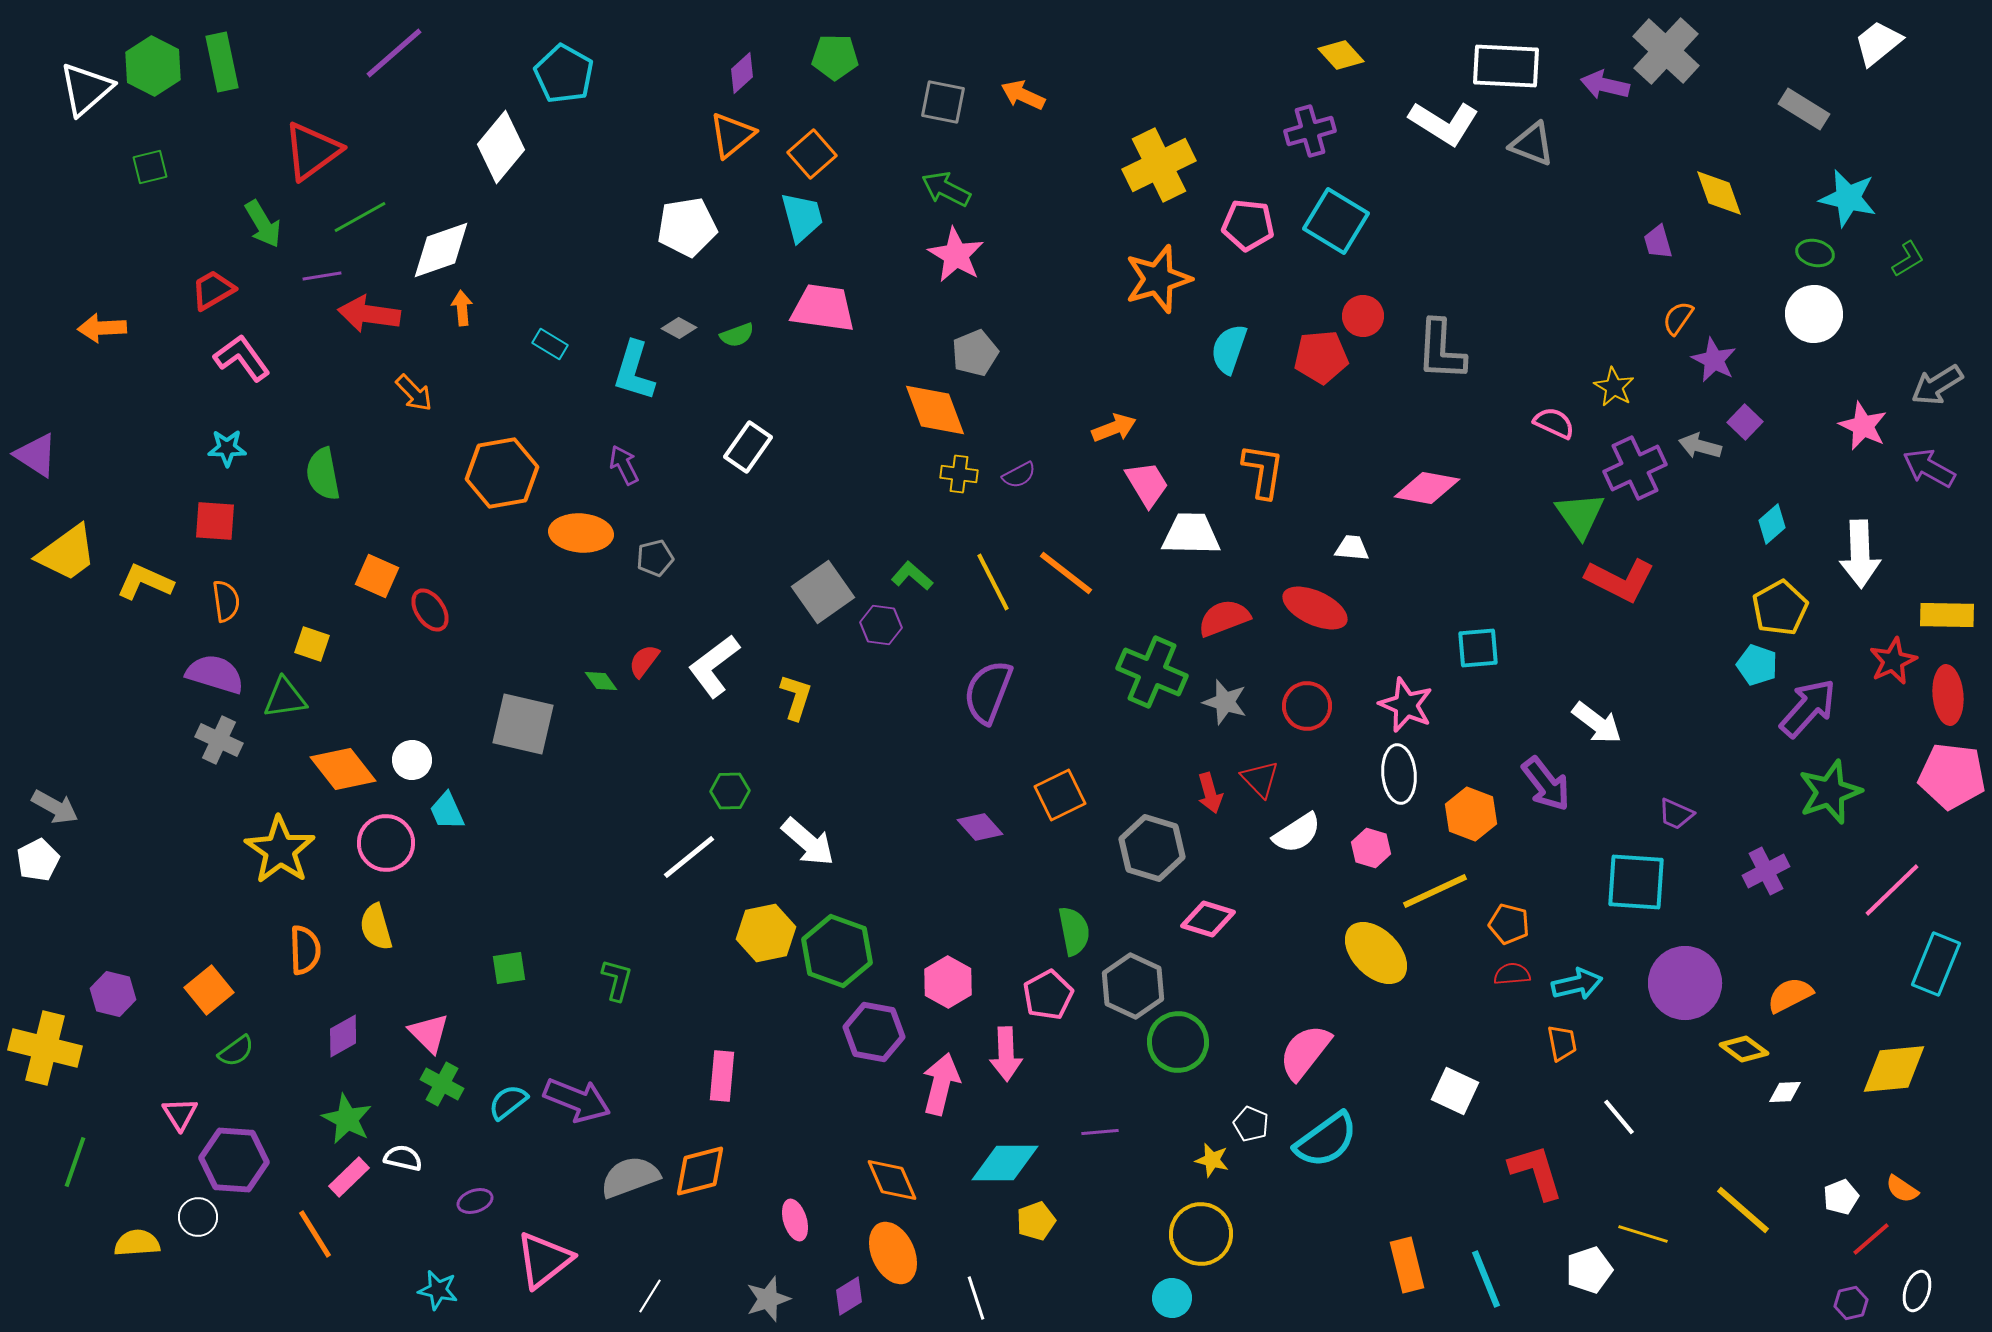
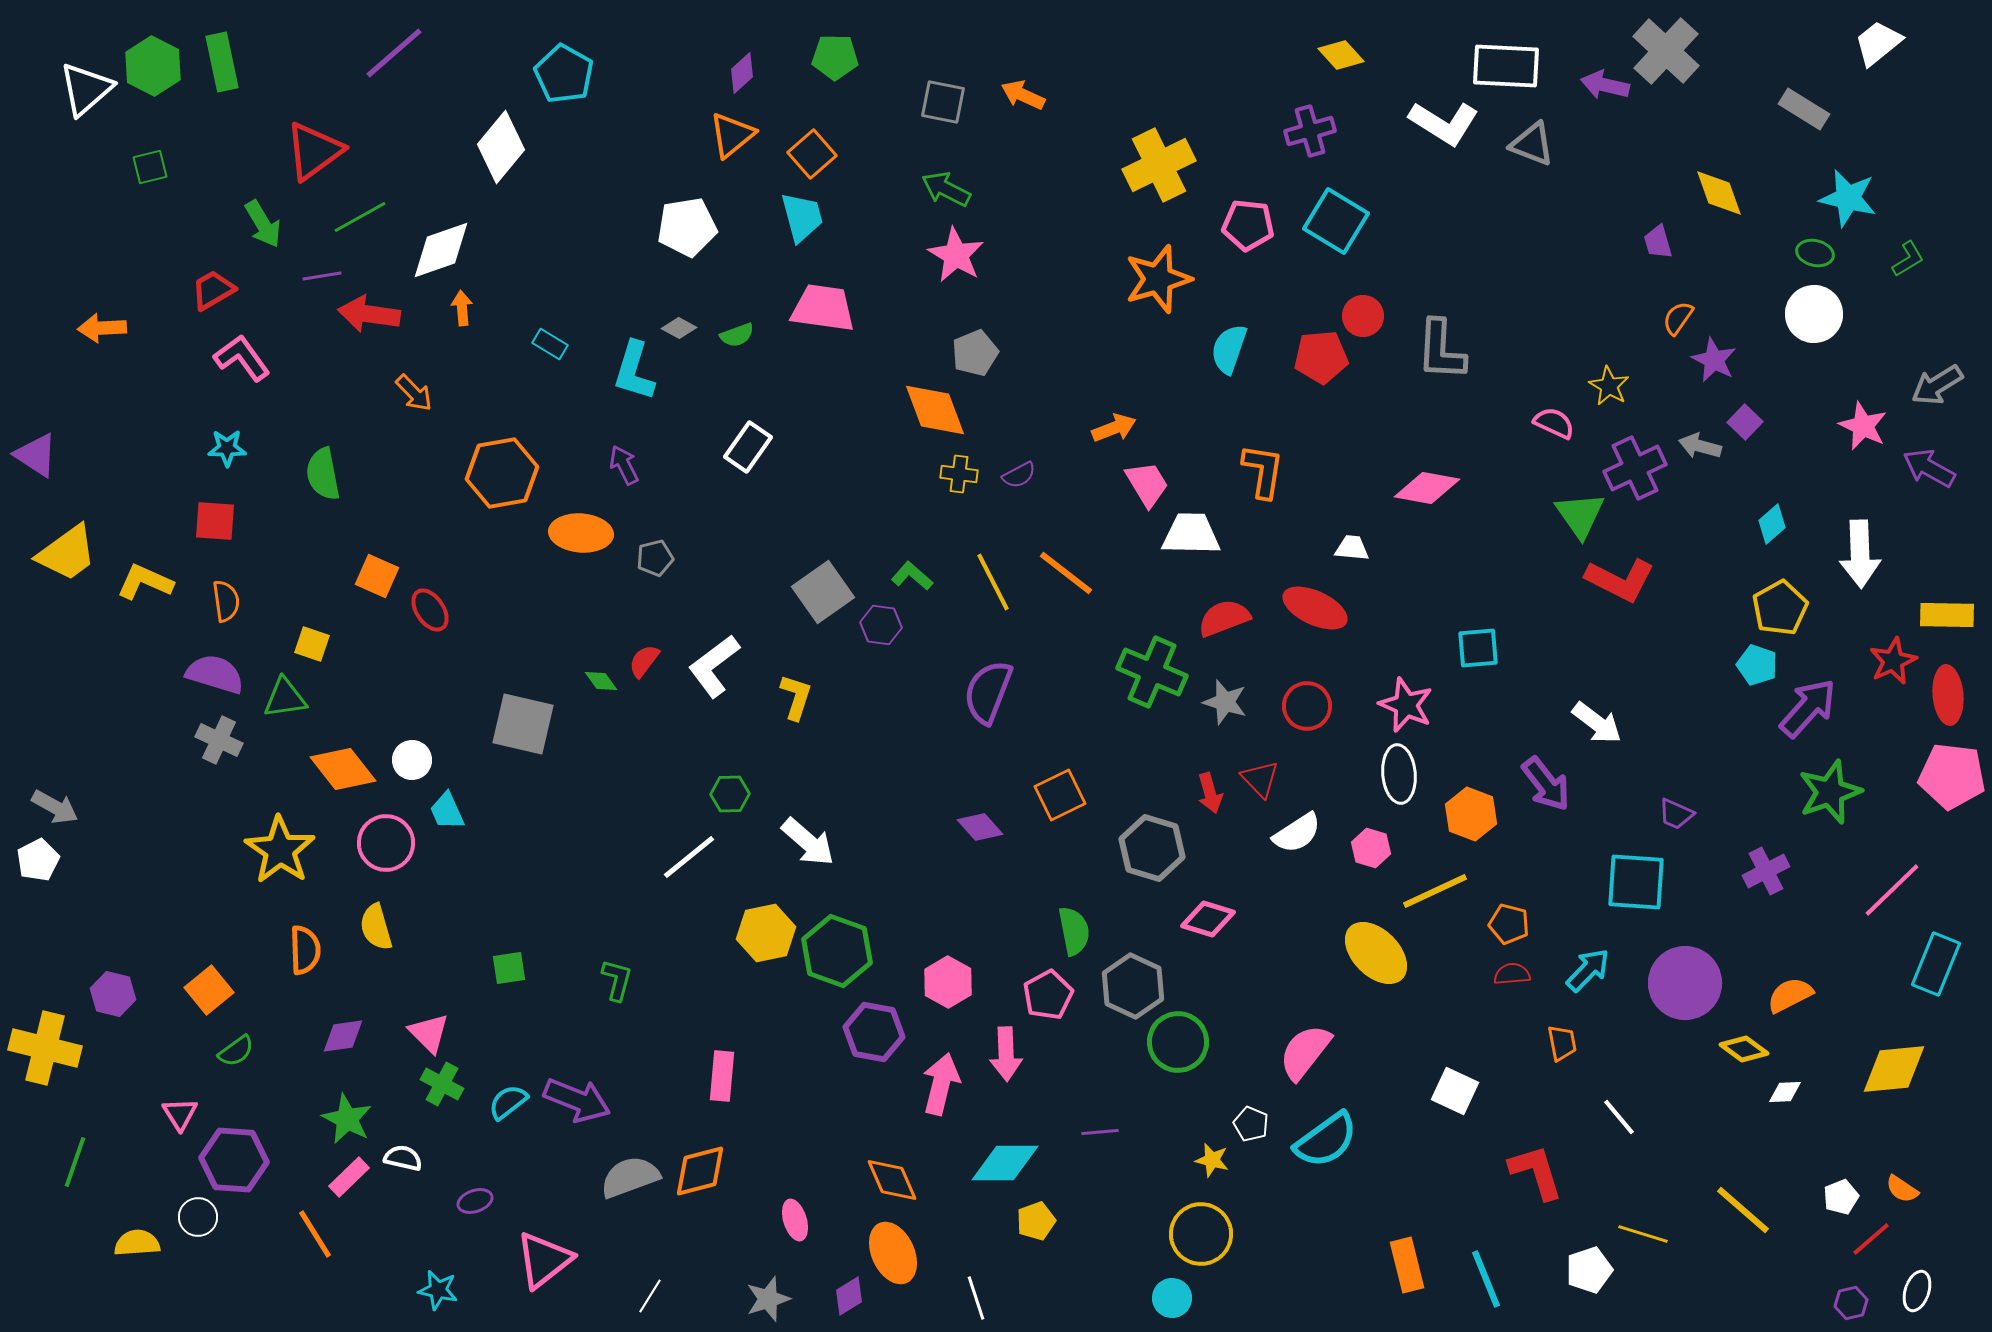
red triangle at (312, 151): moved 2 px right
yellow star at (1614, 387): moved 5 px left, 1 px up
green hexagon at (730, 791): moved 3 px down
cyan arrow at (1577, 984): moved 11 px right, 14 px up; rotated 33 degrees counterclockwise
purple diamond at (343, 1036): rotated 21 degrees clockwise
